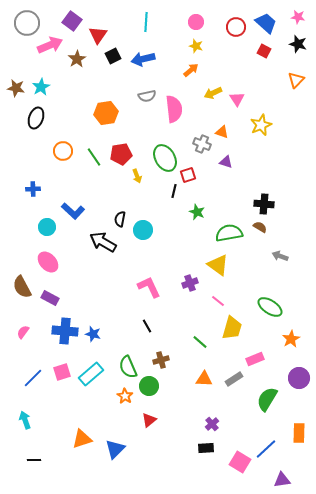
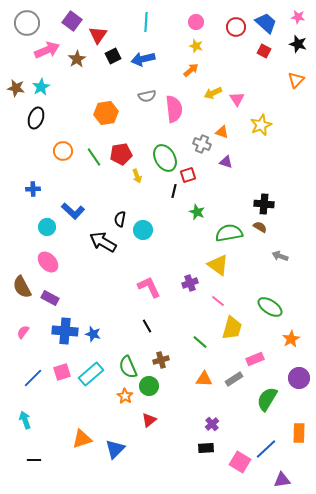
pink arrow at (50, 45): moved 3 px left, 5 px down
